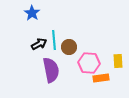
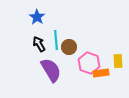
blue star: moved 5 px right, 4 px down
cyan line: moved 2 px right
black arrow: rotated 91 degrees counterclockwise
pink hexagon: rotated 15 degrees clockwise
purple semicircle: rotated 20 degrees counterclockwise
orange rectangle: moved 5 px up
